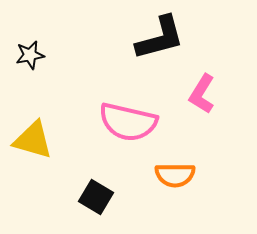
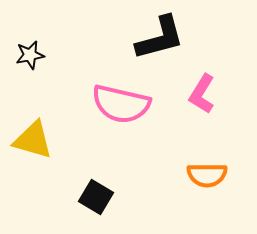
pink semicircle: moved 7 px left, 18 px up
orange semicircle: moved 32 px right
